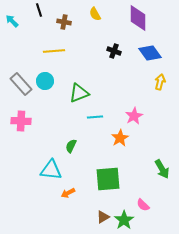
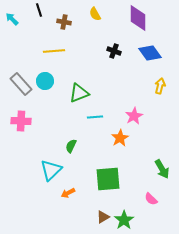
cyan arrow: moved 2 px up
yellow arrow: moved 4 px down
cyan triangle: rotated 50 degrees counterclockwise
pink semicircle: moved 8 px right, 6 px up
